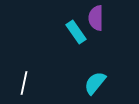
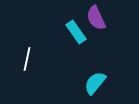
purple semicircle: rotated 25 degrees counterclockwise
white line: moved 3 px right, 24 px up
